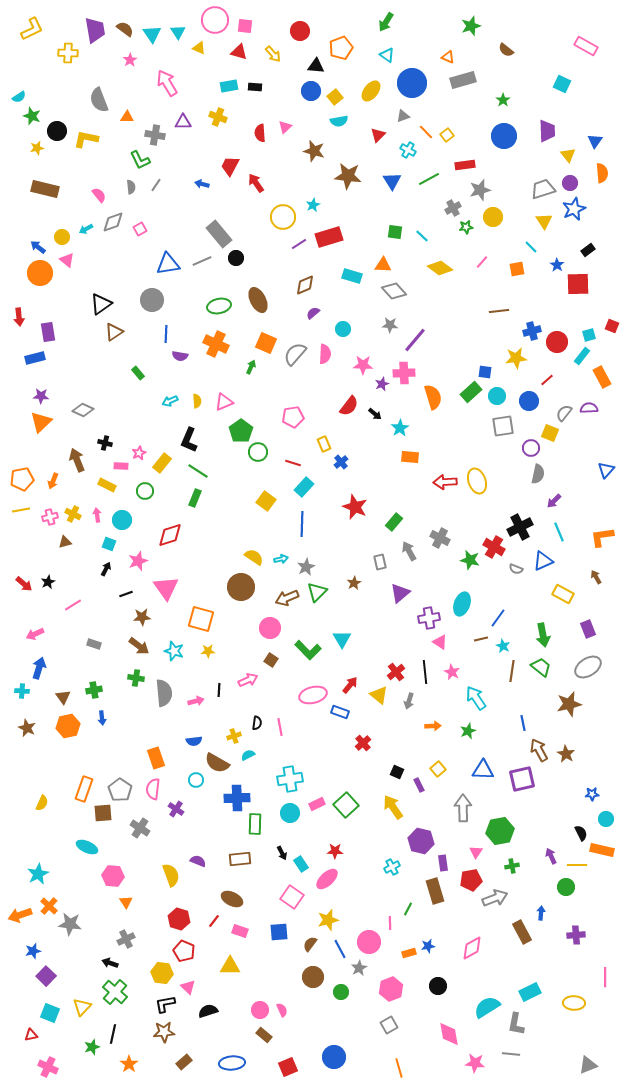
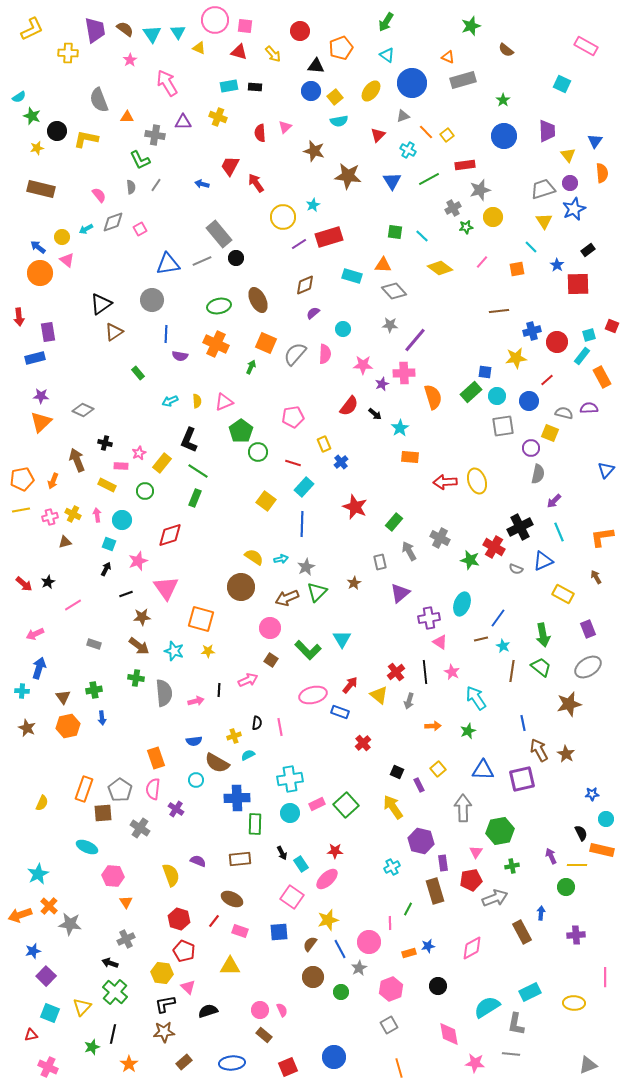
brown rectangle at (45, 189): moved 4 px left
gray semicircle at (564, 413): rotated 66 degrees clockwise
